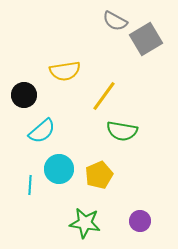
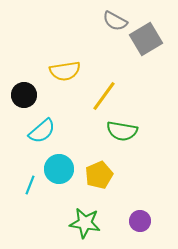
cyan line: rotated 18 degrees clockwise
